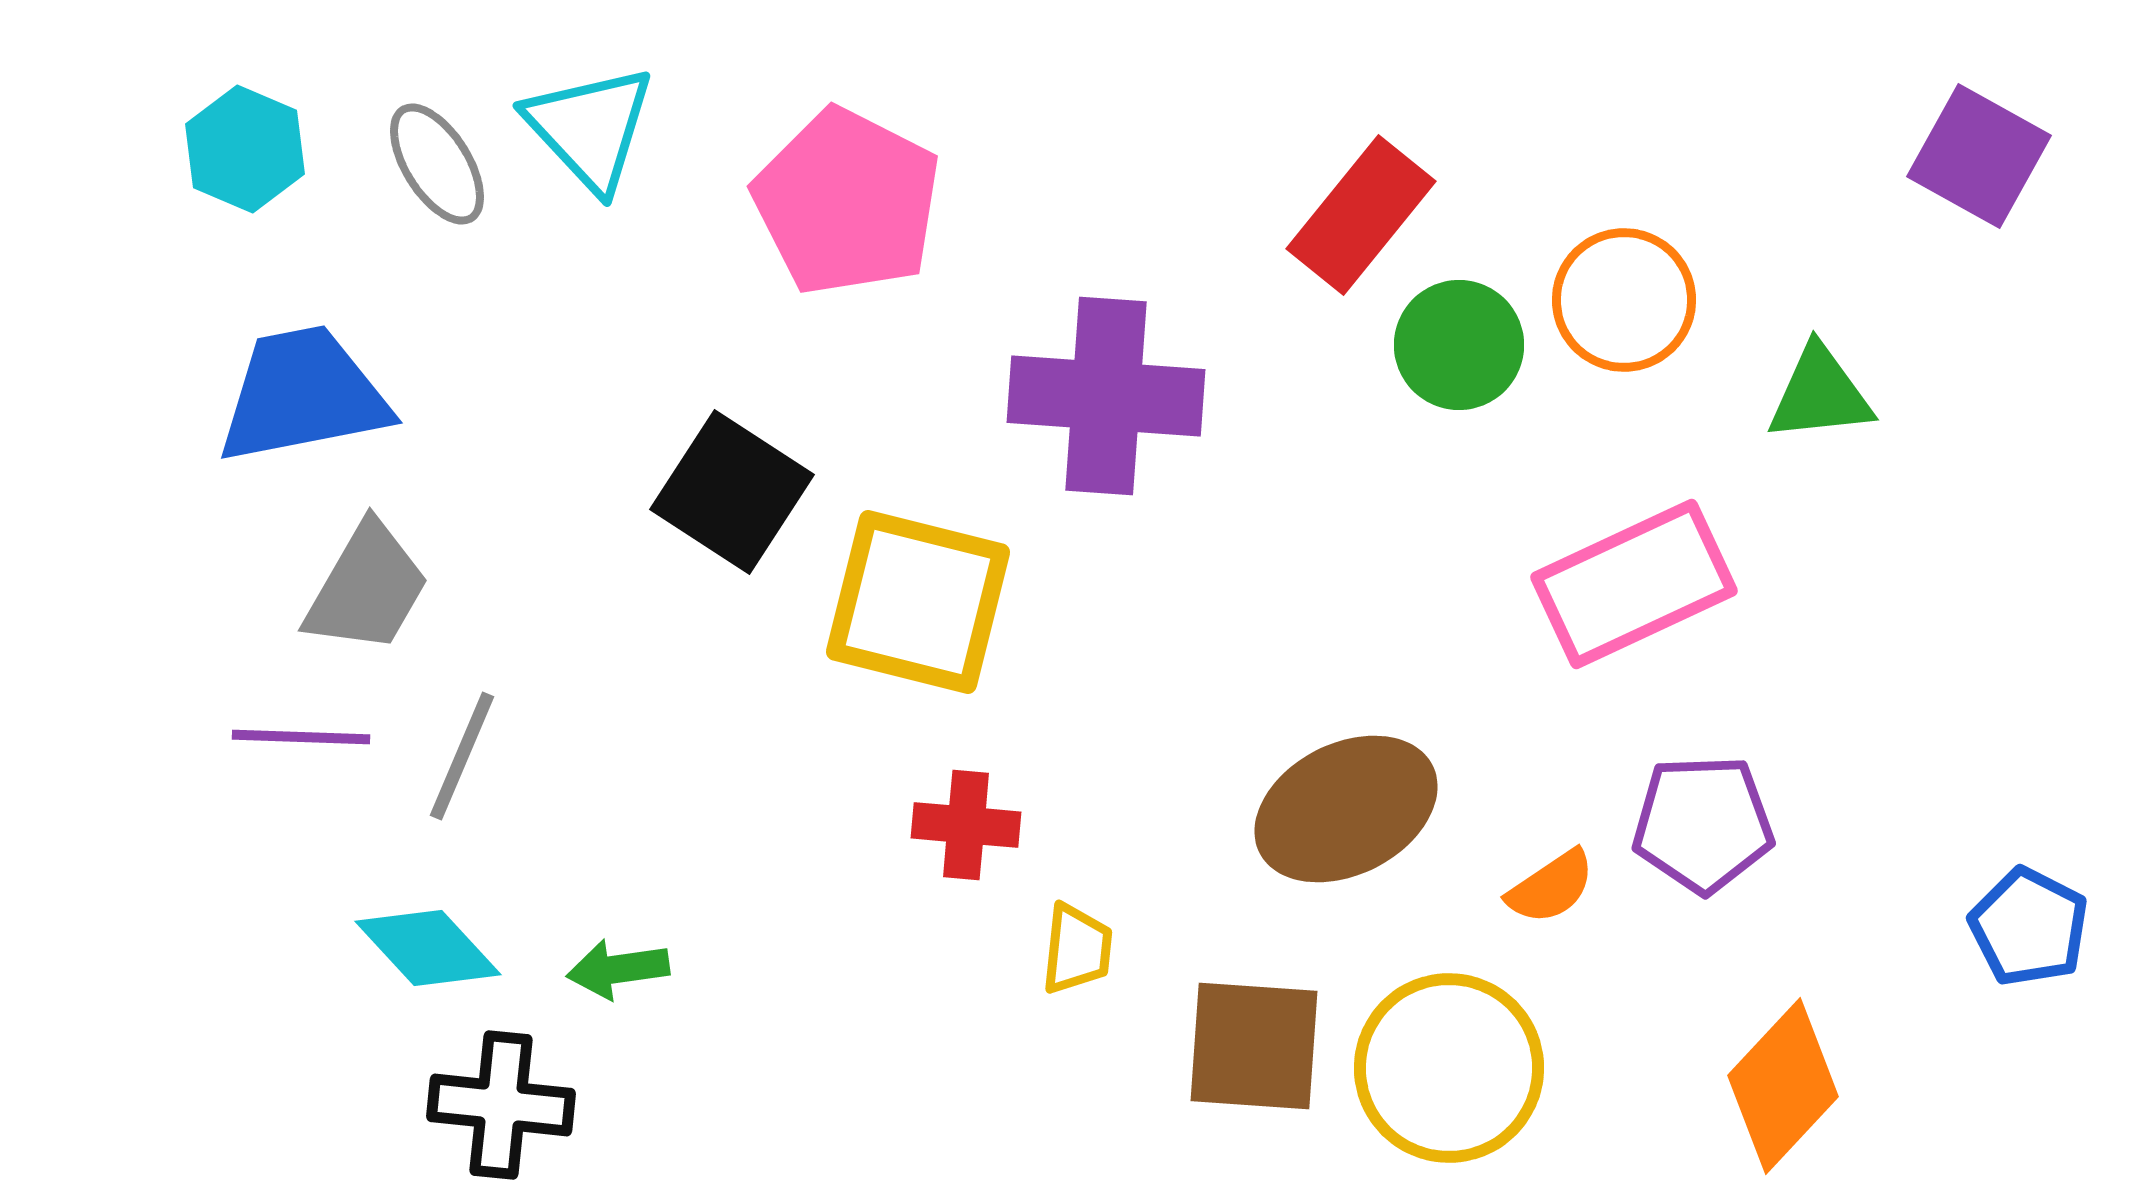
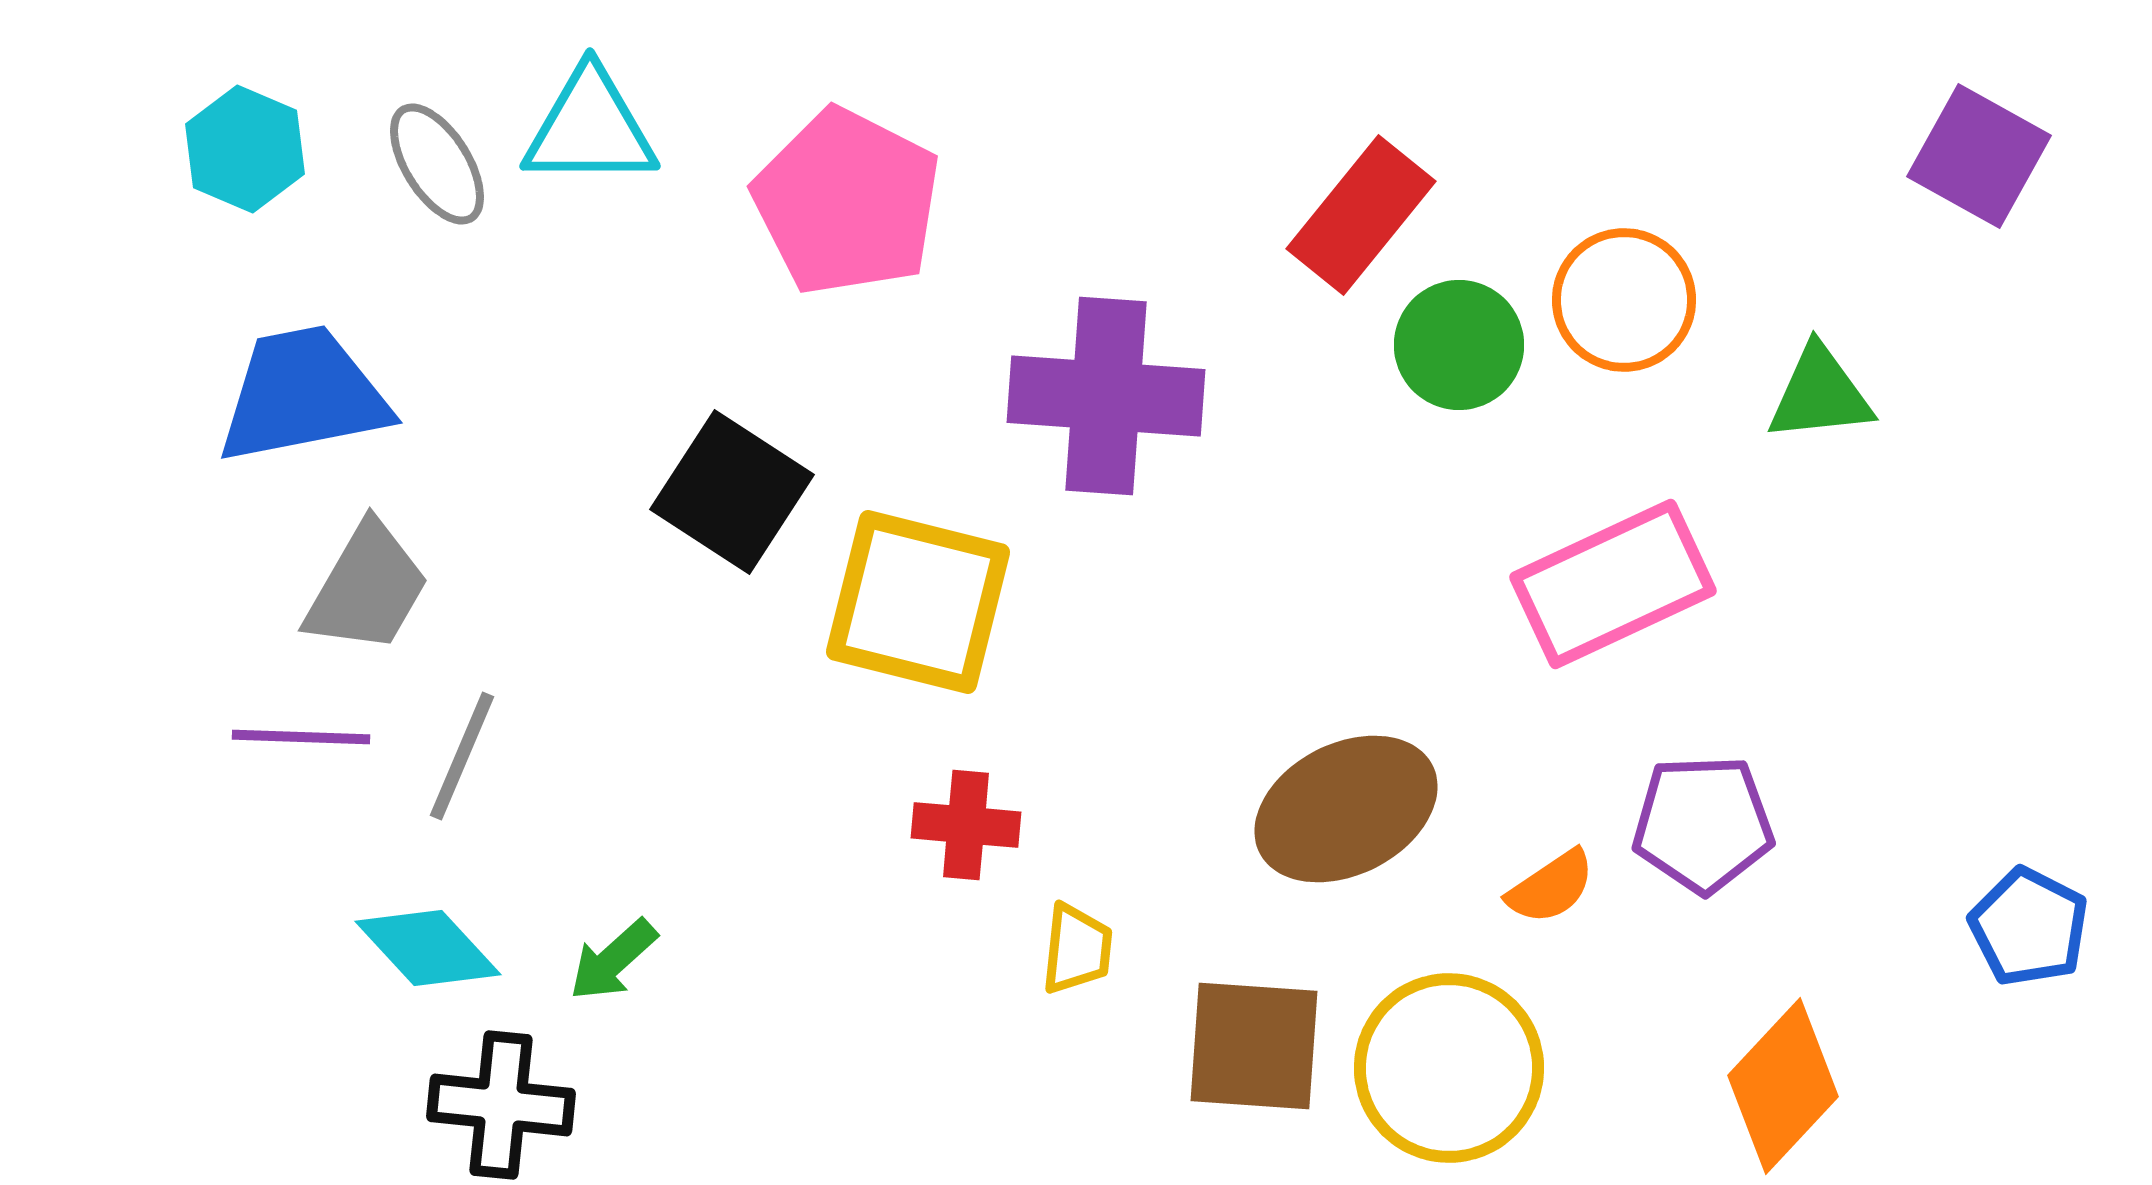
cyan triangle: rotated 47 degrees counterclockwise
pink rectangle: moved 21 px left
green arrow: moved 5 px left, 9 px up; rotated 34 degrees counterclockwise
